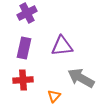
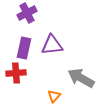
purple triangle: moved 10 px left, 1 px up
red cross: moved 7 px left, 7 px up
